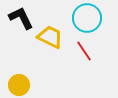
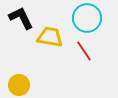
yellow trapezoid: rotated 16 degrees counterclockwise
